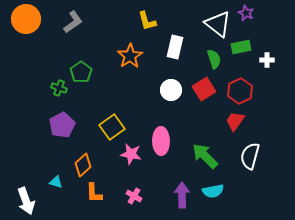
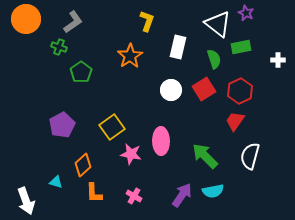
yellow L-shape: rotated 145 degrees counterclockwise
white rectangle: moved 3 px right
white cross: moved 11 px right
green cross: moved 41 px up
purple arrow: rotated 35 degrees clockwise
